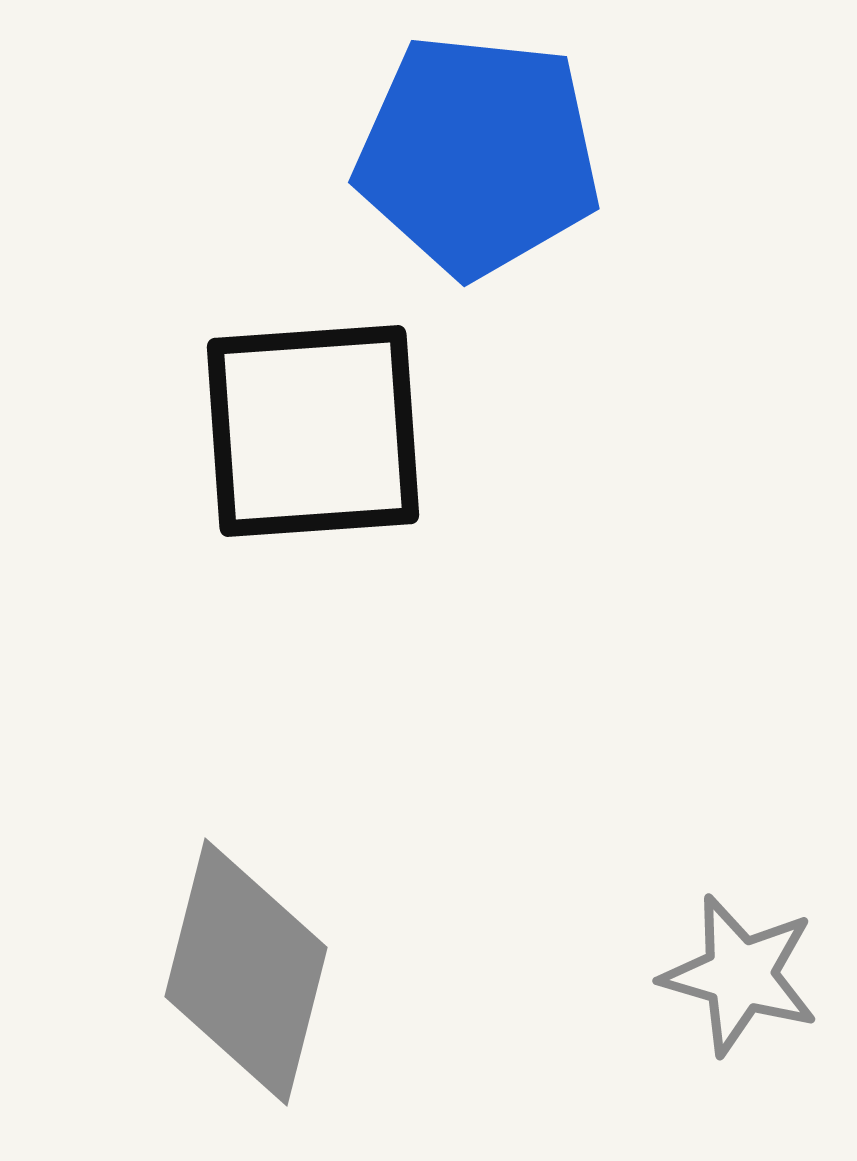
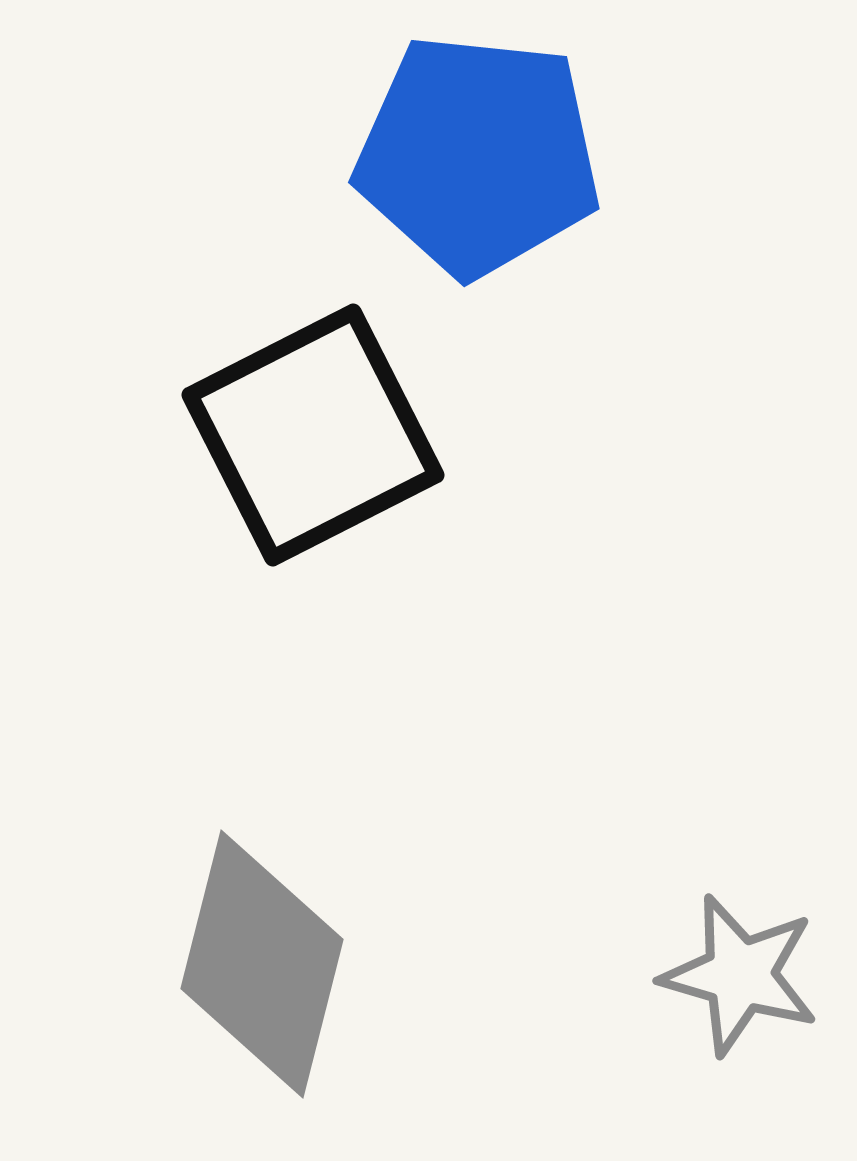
black square: moved 4 px down; rotated 23 degrees counterclockwise
gray diamond: moved 16 px right, 8 px up
